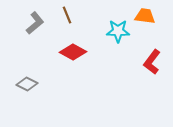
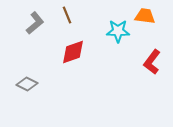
red diamond: rotated 48 degrees counterclockwise
